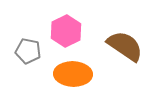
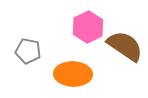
pink hexagon: moved 22 px right, 4 px up
